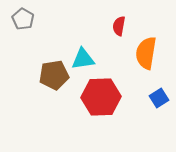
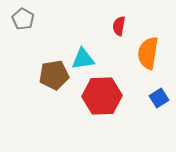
orange semicircle: moved 2 px right
red hexagon: moved 1 px right, 1 px up
